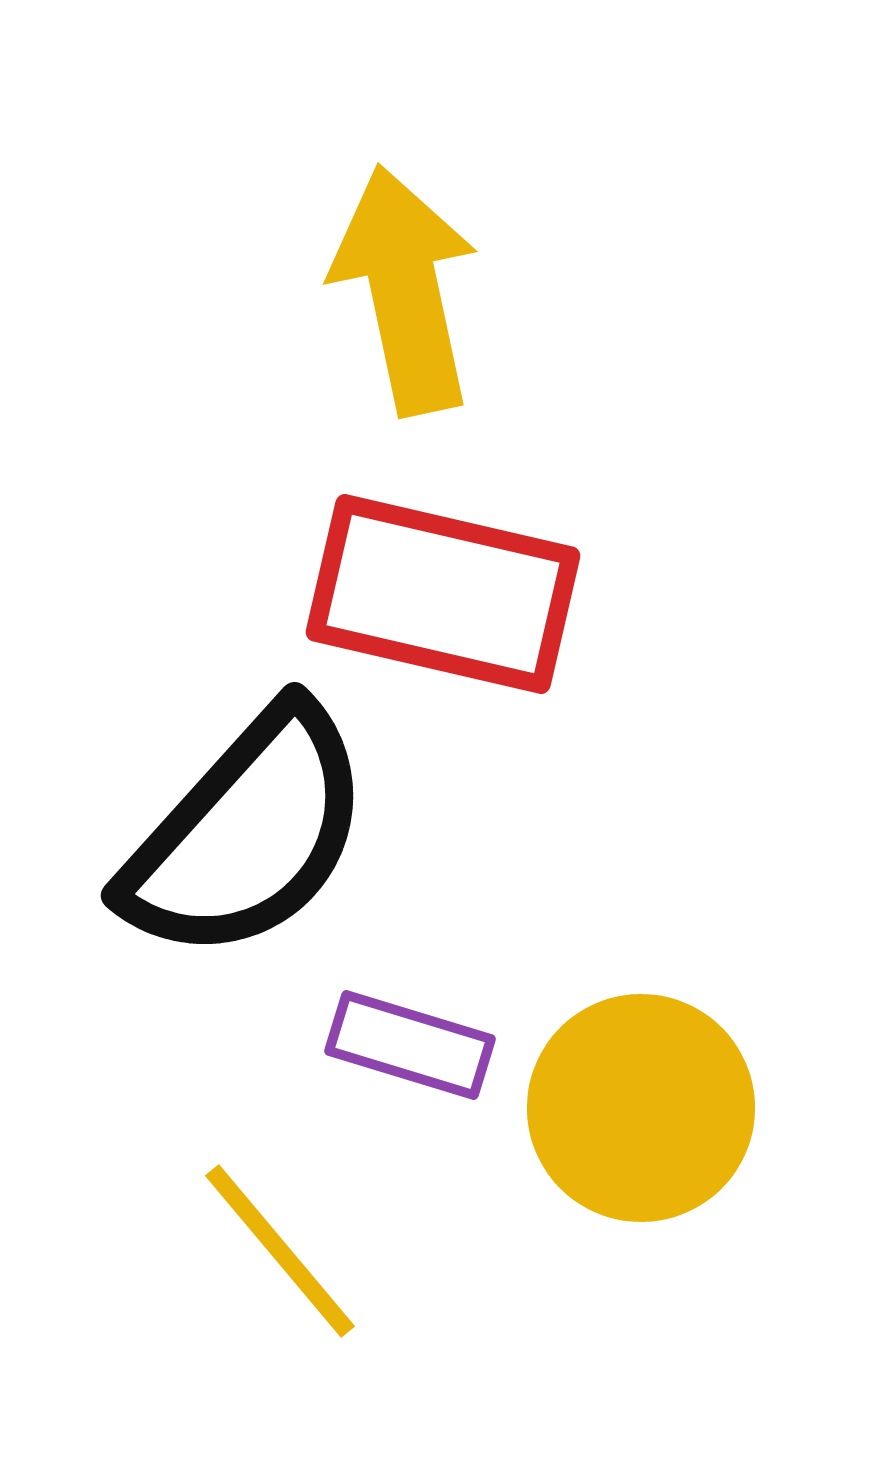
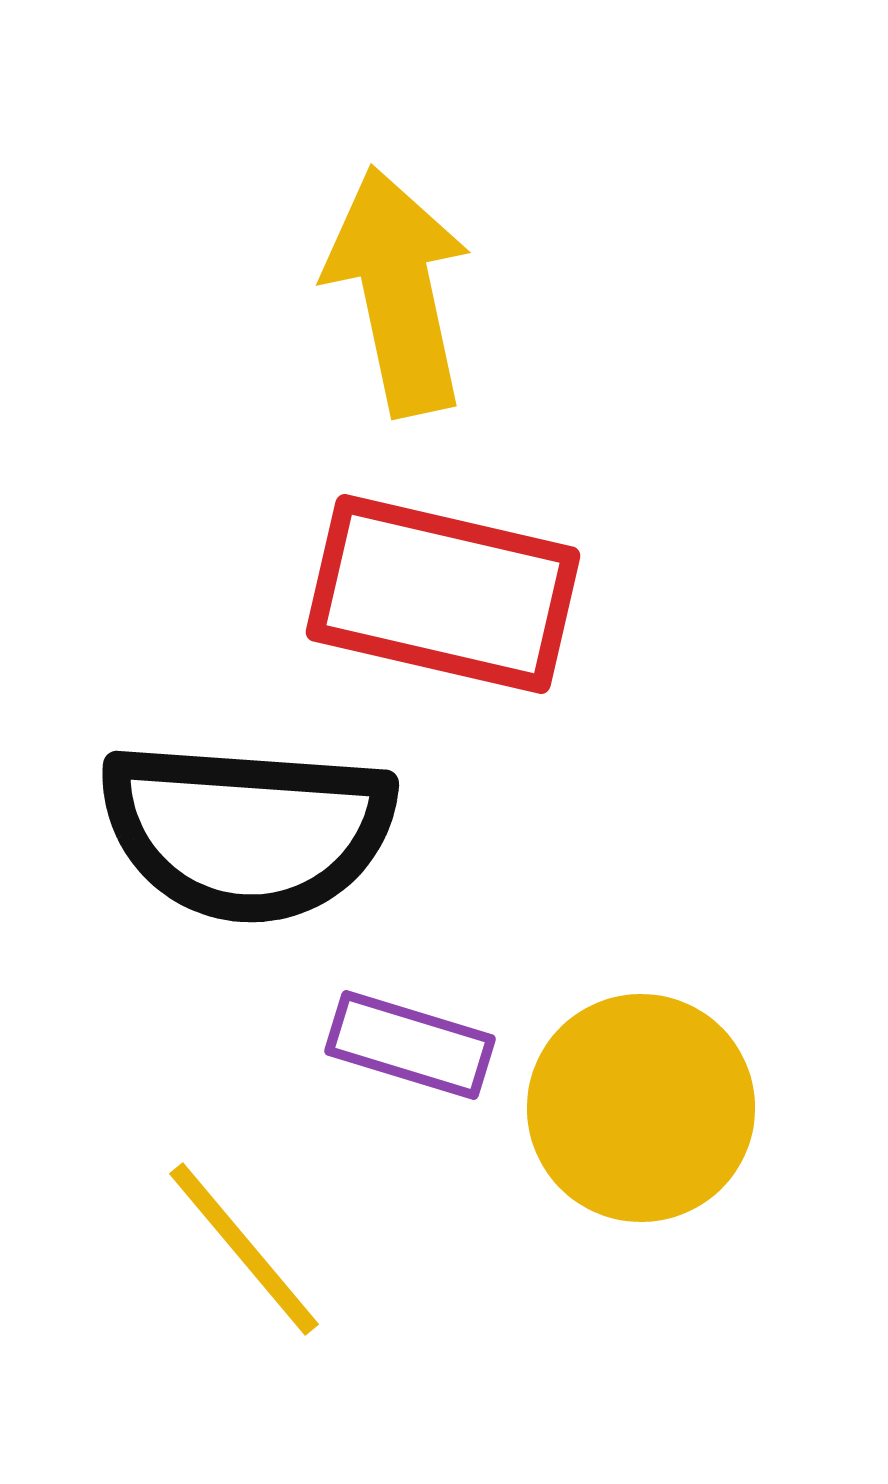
yellow arrow: moved 7 px left, 1 px down
black semicircle: moved 3 px up; rotated 52 degrees clockwise
yellow line: moved 36 px left, 2 px up
